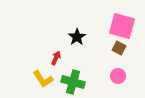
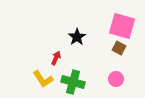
pink circle: moved 2 px left, 3 px down
